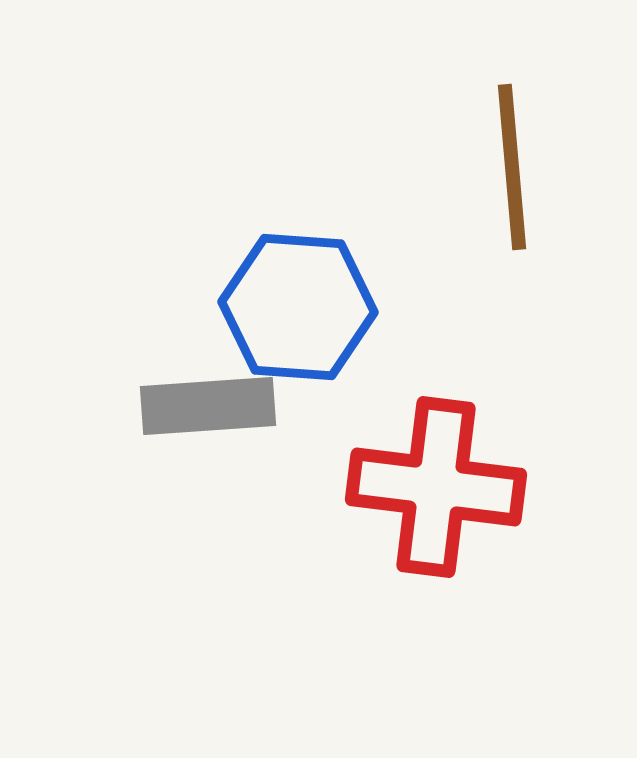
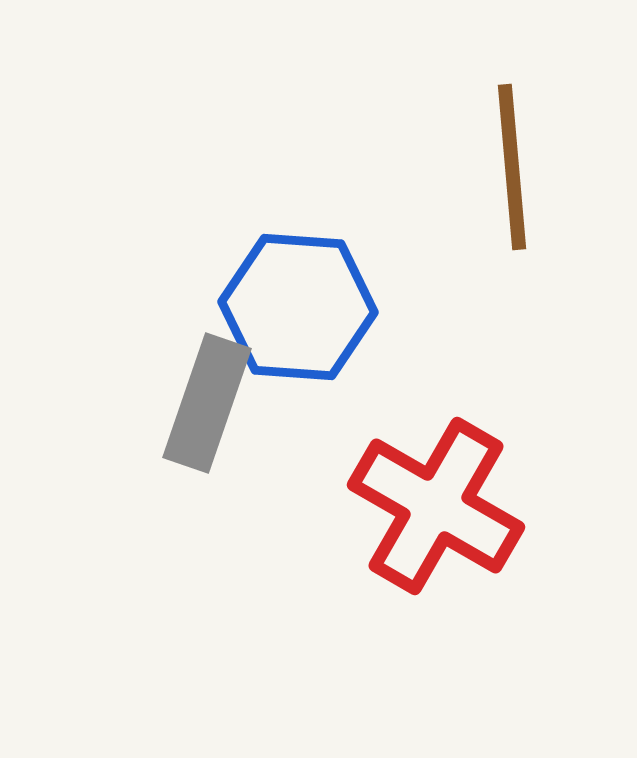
gray rectangle: moved 1 px left, 3 px up; rotated 67 degrees counterclockwise
red cross: moved 19 px down; rotated 23 degrees clockwise
